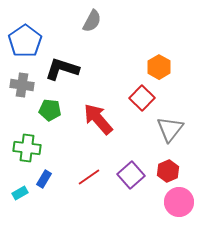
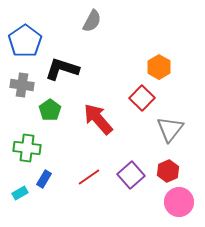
green pentagon: rotated 30 degrees clockwise
